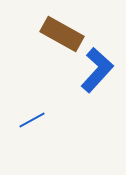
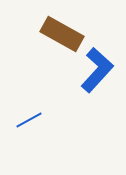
blue line: moved 3 px left
